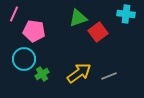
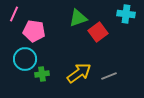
cyan circle: moved 1 px right
green cross: rotated 24 degrees clockwise
